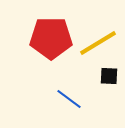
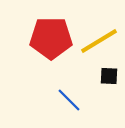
yellow line: moved 1 px right, 2 px up
blue line: moved 1 px down; rotated 8 degrees clockwise
